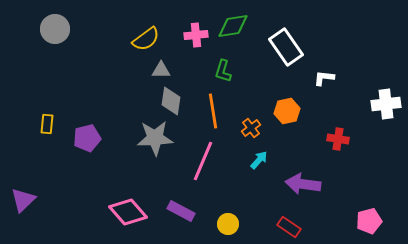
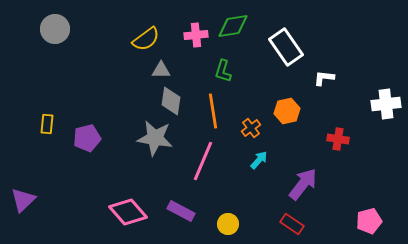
gray star: rotated 12 degrees clockwise
purple arrow: rotated 120 degrees clockwise
red rectangle: moved 3 px right, 3 px up
